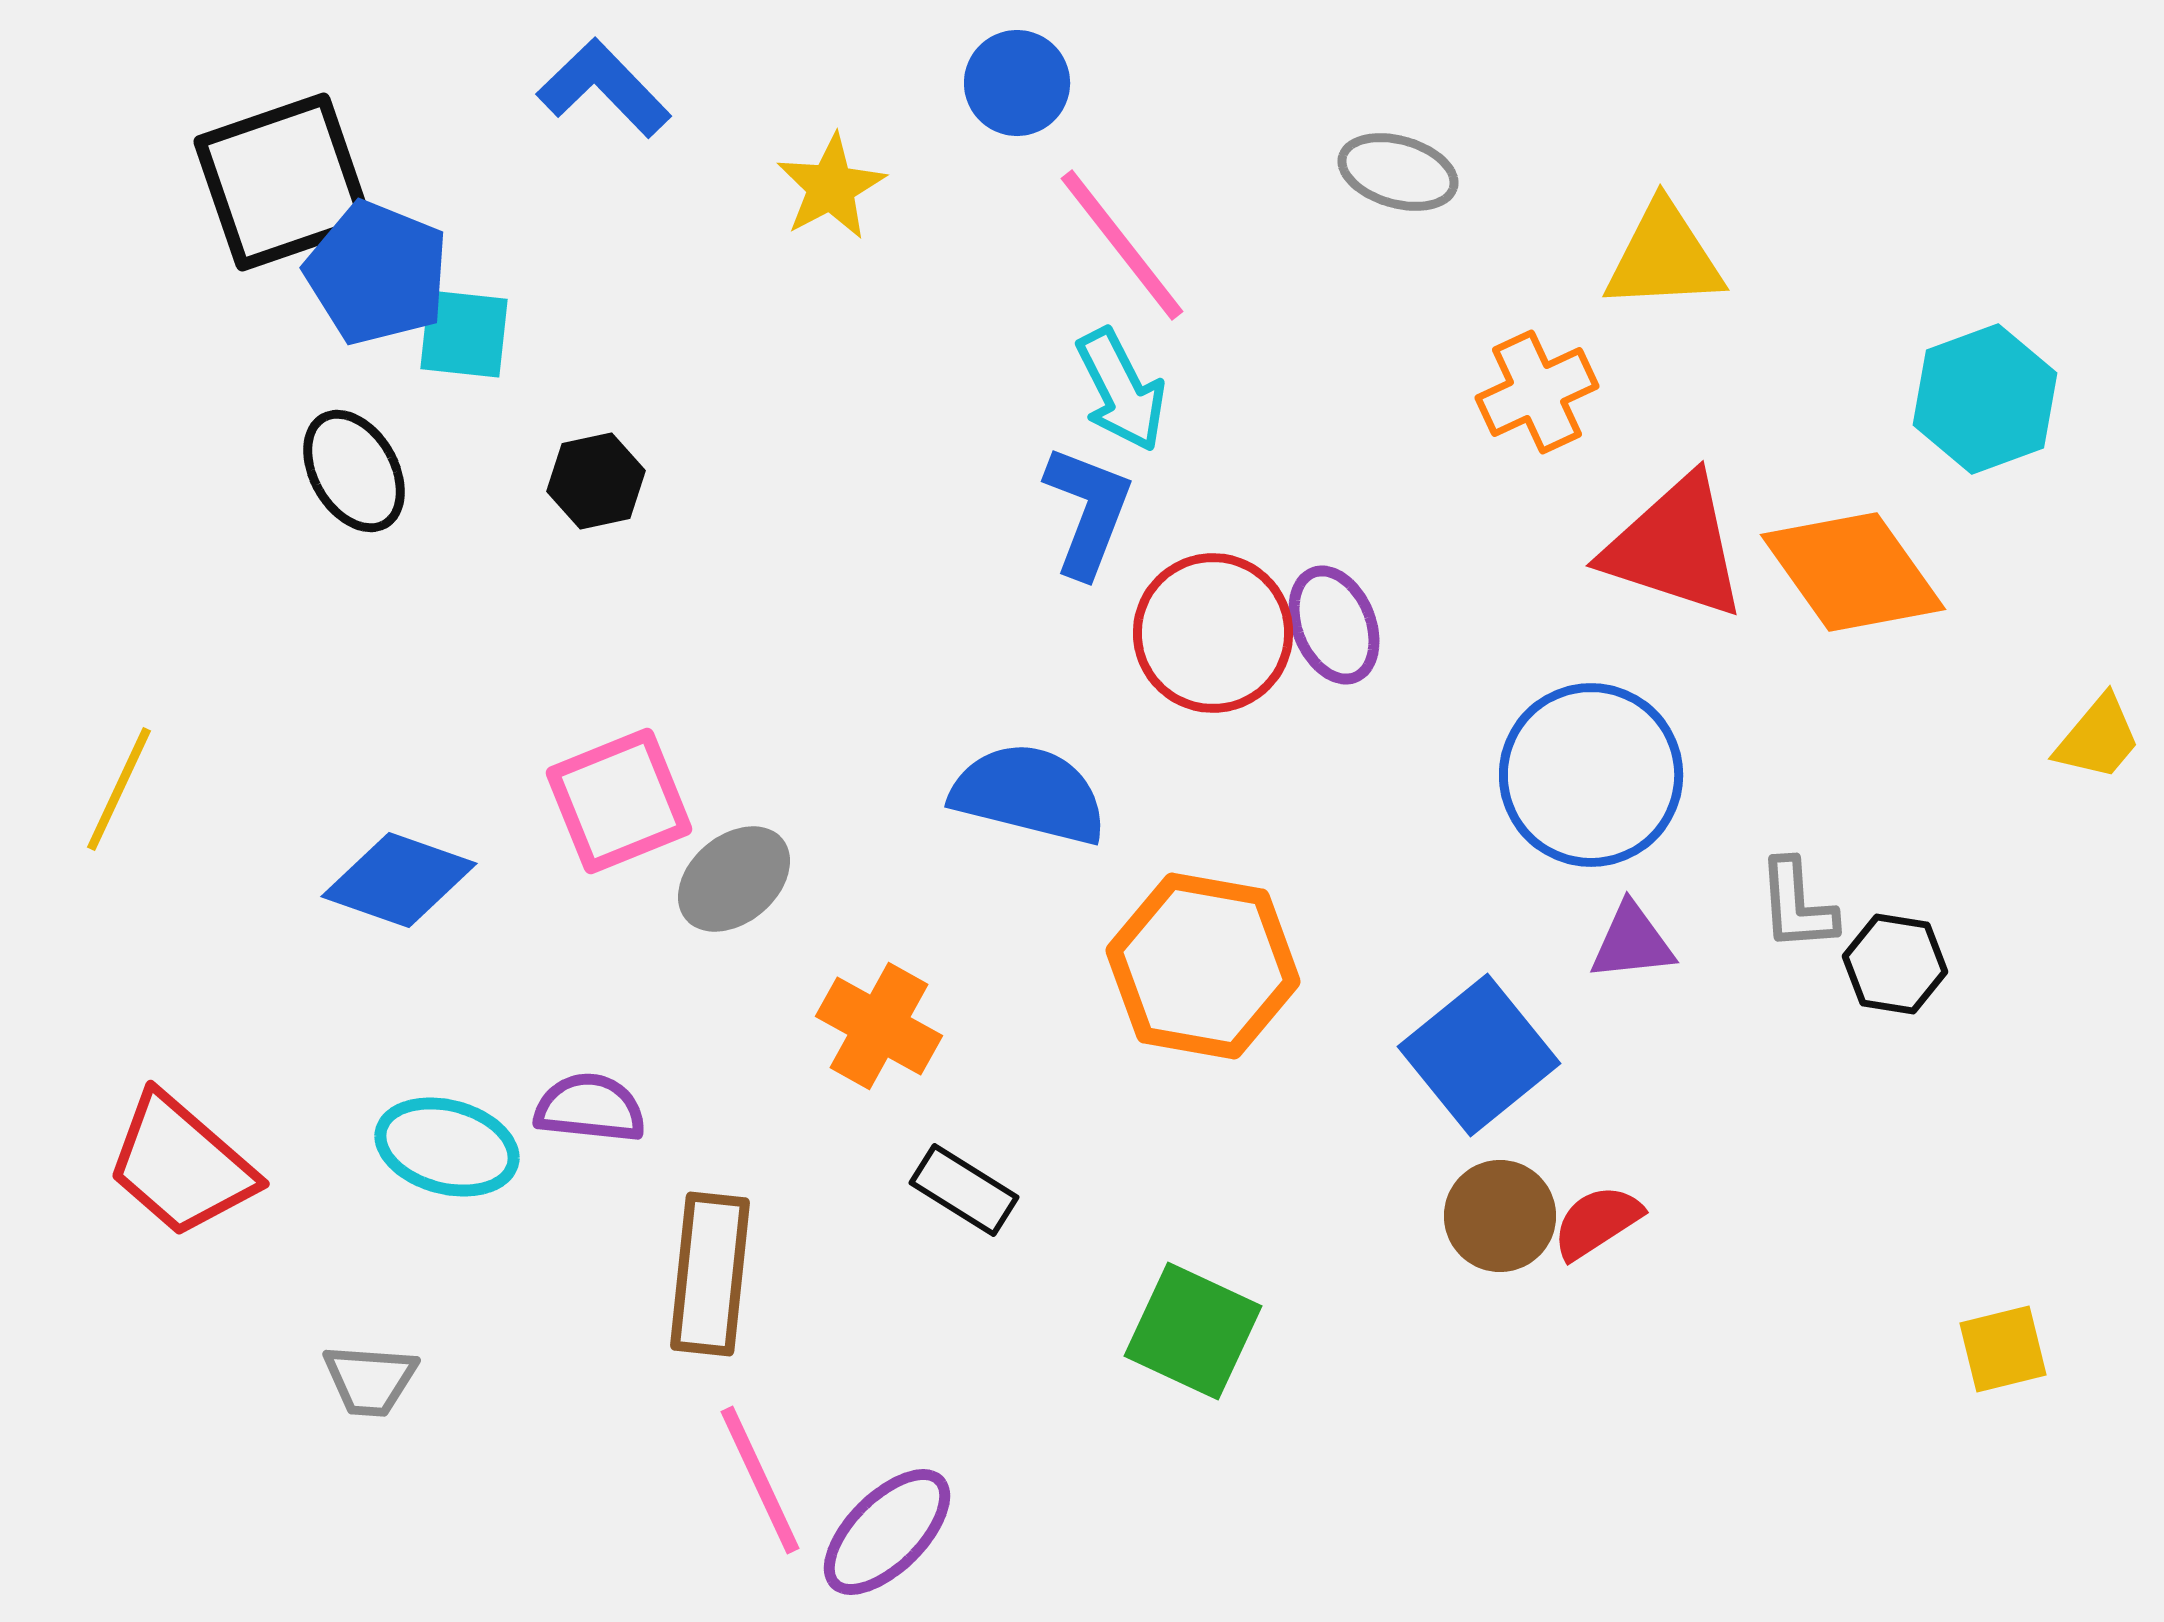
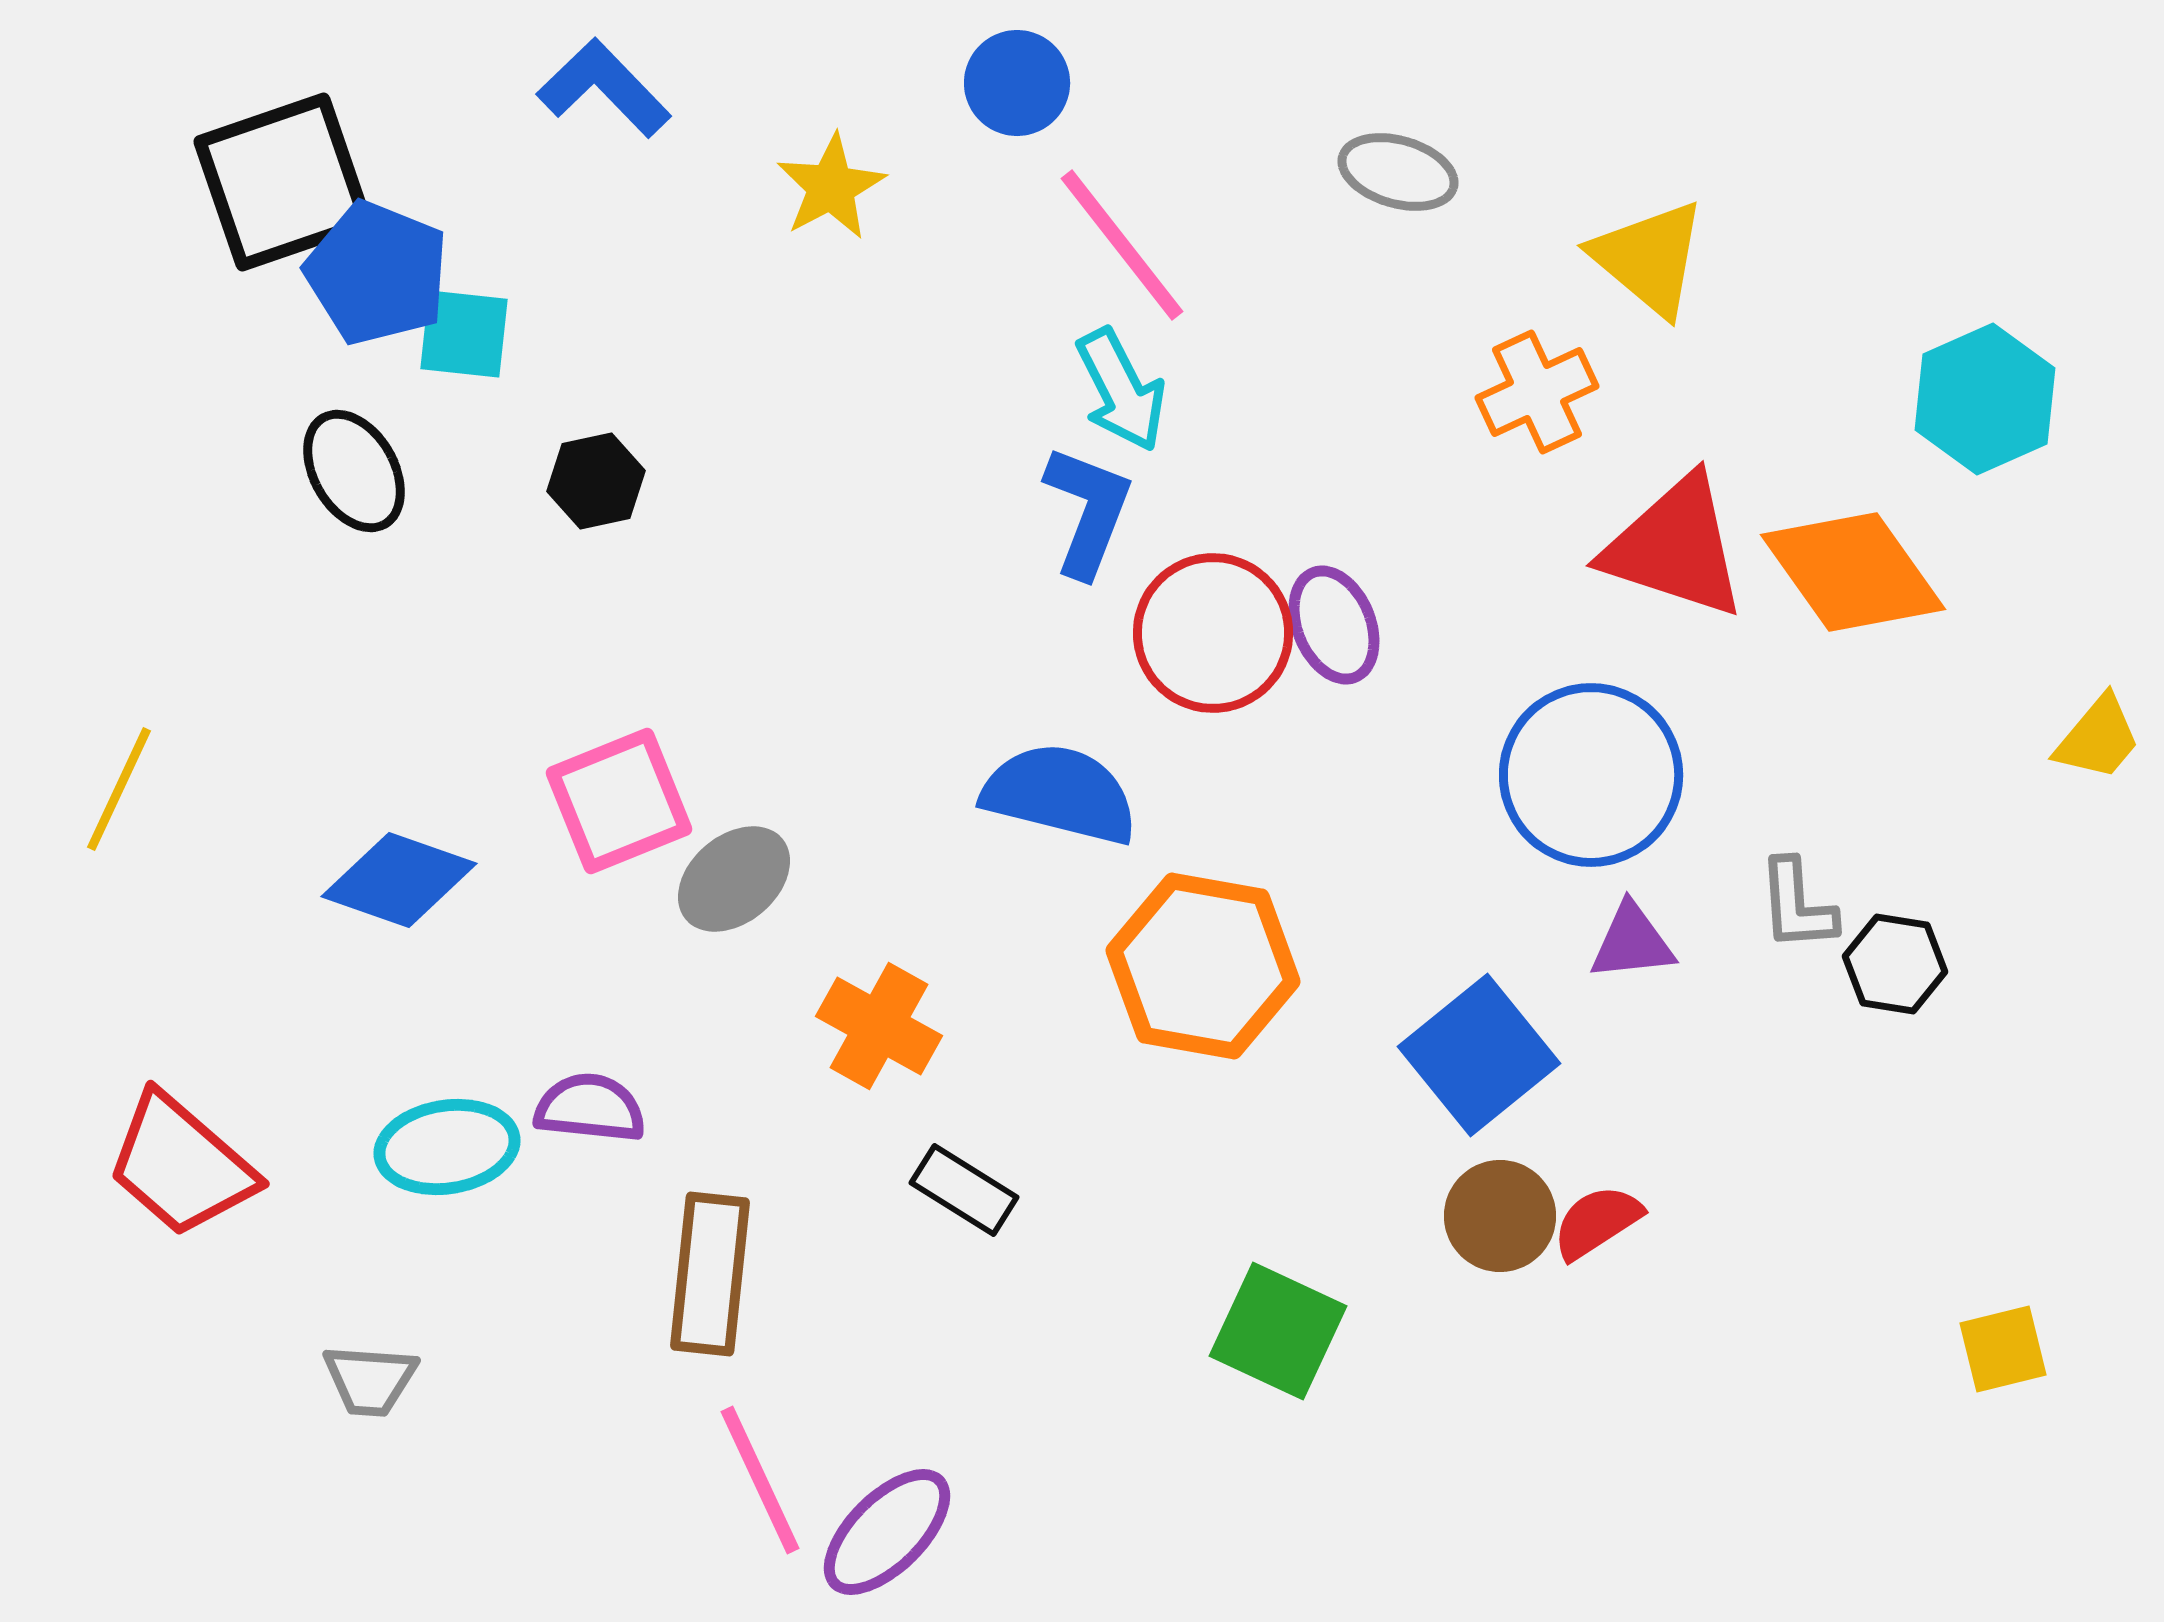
yellow triangle at (1664, 257): moved 15 px left, 1 px down; rotated 43 degrees clockwise
cyan hexagon at (1985, 399): rotated 4 degrees counterclockwise
blue semicircle at (1029, 794): moved 31 px right
cyan ellipse at (447, 1147): rotated 24 degrees counterclockwise
green square at (1193, 1331): moved 85 px right
